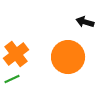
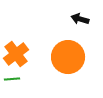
black arrow: moved 5 px left, 3 px up
green line: rotated 21 degrees clockwise
